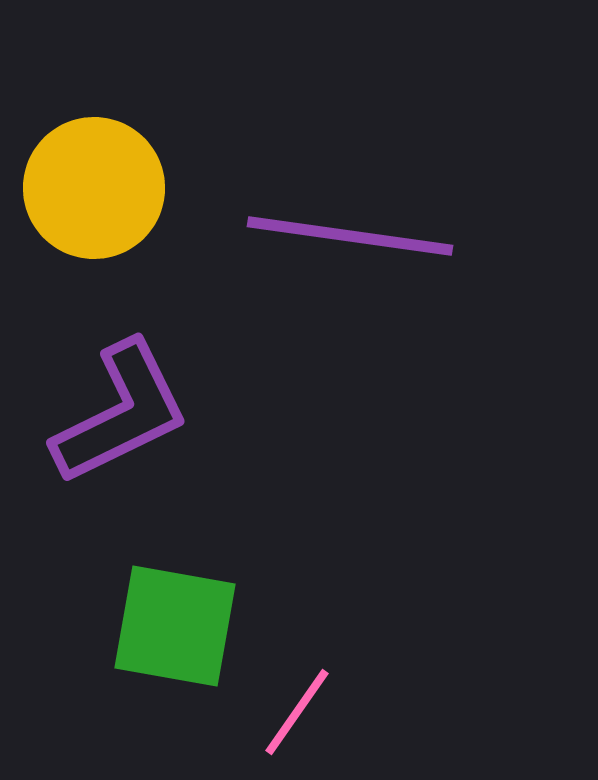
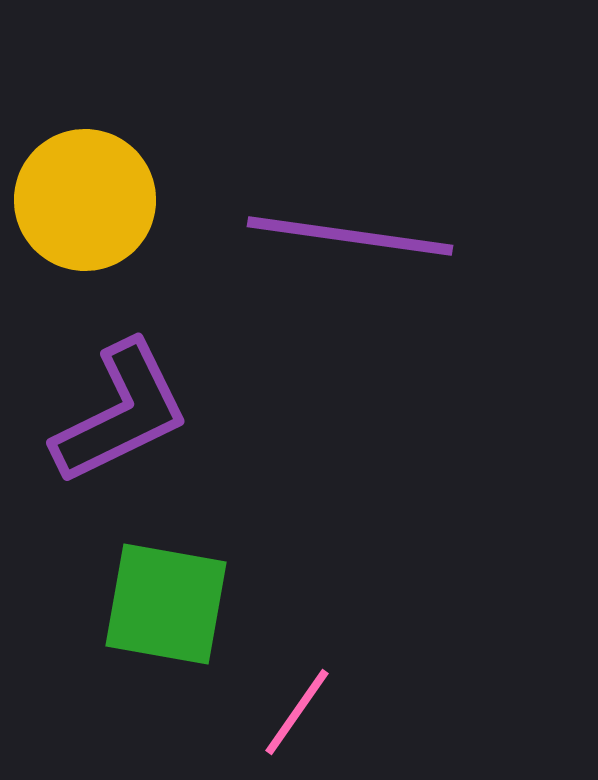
yellow circle: moved 9 px left, 12 px down
green square: moved 9 px left, 22 px up
